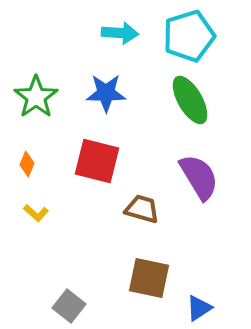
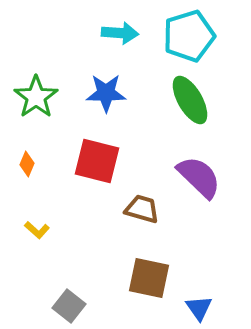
purple semicircle: rotated 15 degrees counterclockwise
yellow L-shape: moved 1 px right, 17 px down
blue triangle: rotated 32 degrees counterclockwise
